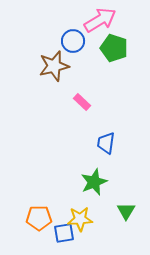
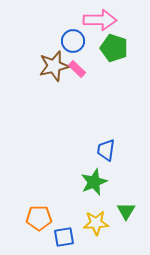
pink arrow: rotated 32 degrees clockwise
pink rectangle: moved 5 px left, 33 px up
blue trapezoid: moved 7 px down
yellow star: moved 16 px right, 4 px down
blue square: moved 4 px down
